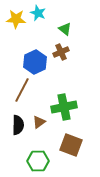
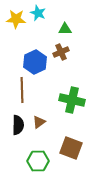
green triangle: rotated 40 degrees counterclockwise
brown line: rotated 30 degrees counterclockwise
green cross: moved 8 px right, 7 px up; rotated 25 degrees clockwise
brown square: moved 3 px down
